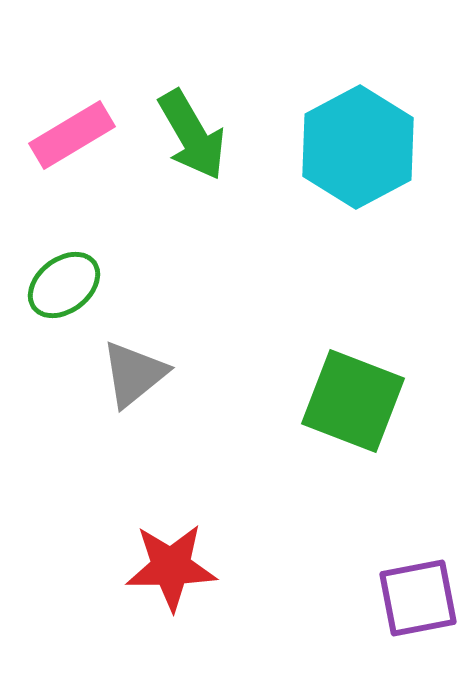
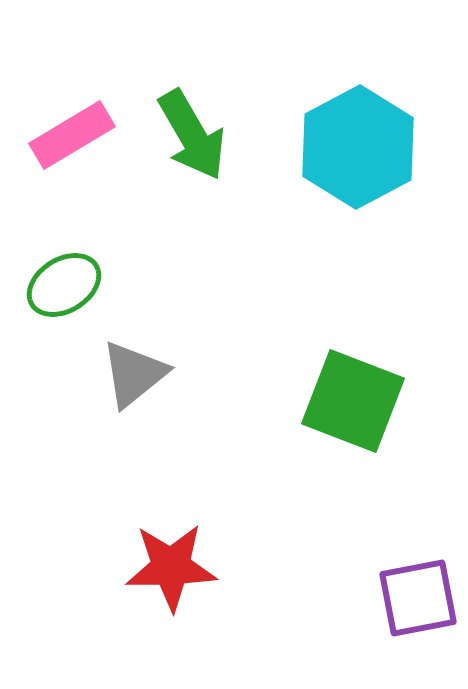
green ellipse: rotated 6 degrees clockwise
